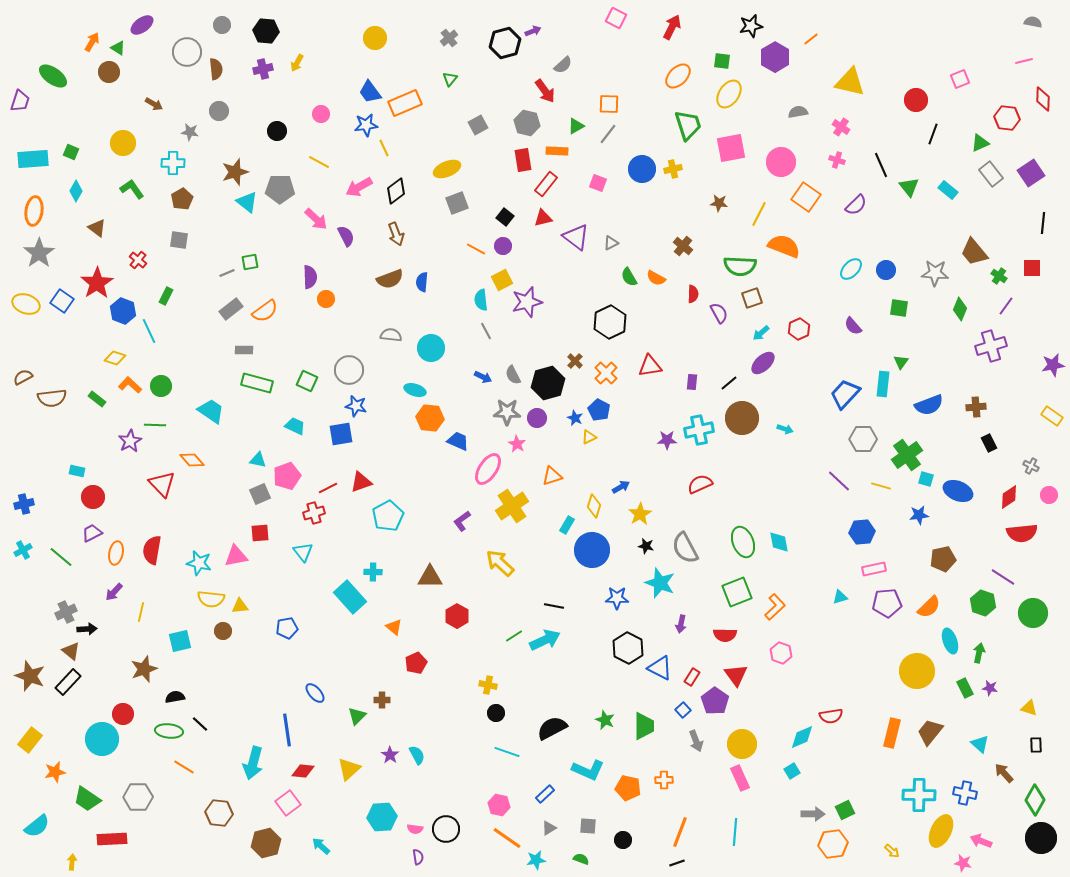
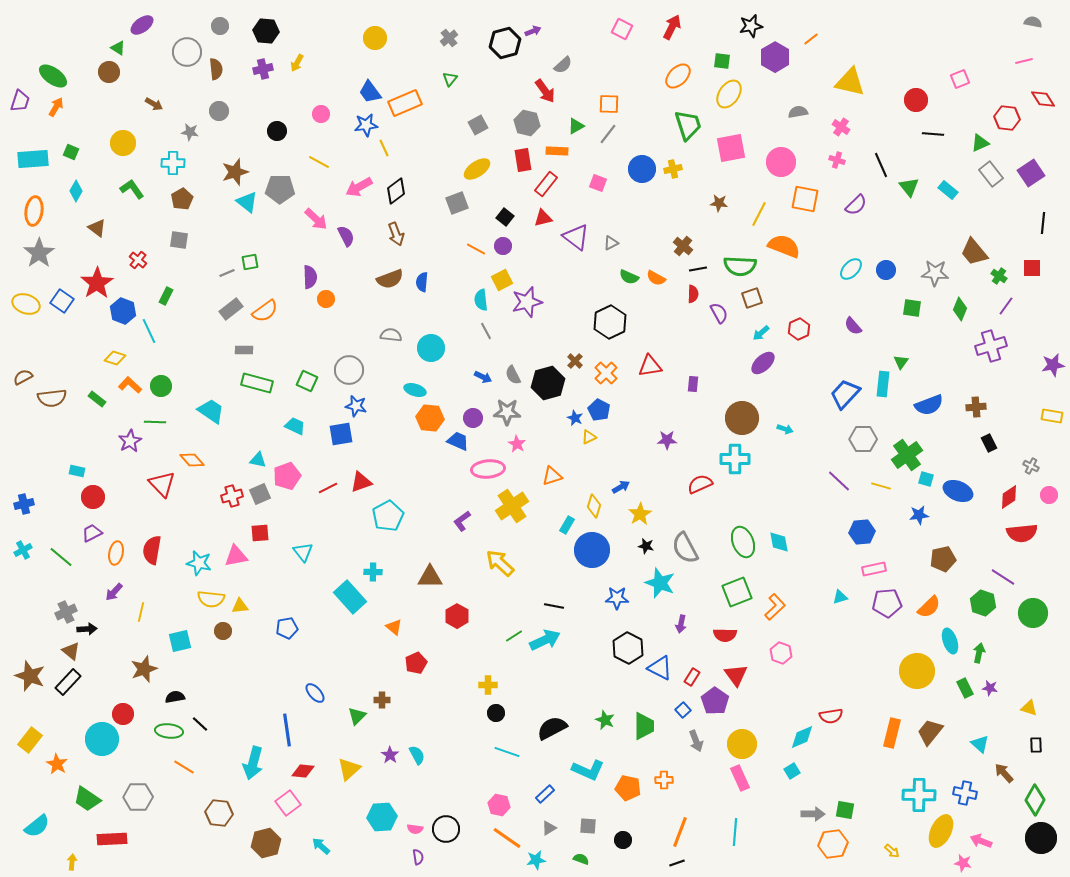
pink square at (616, 18): moved 6 px right, 11 px down
gray circle at (222, 25): moved 2 px left, 1 px down
orange arrow at (92, 42): moved 36 px left, 65 px down
red diamond at (1043, 99): rotated 35 degrees counterclockwise
black line at (933, 134): rotated 75 degrees clockwise
yellow ellipse at (447, 169): moved 30 px right; rotated 12 degrees counterclockwise
orange square at (806, 197): moved 1 px left, 2 px down; rotated 24 degrees counterclockwise
green semicircle at (629, 277): rotated 36 degrees counterclockwise
green square at (899, 308): moved 13 px right
purple rectangle at (692, 382): moved 1 px right, 2 px down
black line at (729, 383): moved 31 px left, 114 px up; rotated 30 degrees clockwise
yellow rectangle at (1052, 416): rotated 25 degrees counterclockwise
purple circle at (537, 418): moved 64 px left
green line at (155, 425): moved 3 px up
cyan cross at (699, 430): moved 36 px right, 29 px down; rotated 12 degrees clockwise
pink ellipse at (488, 469): rotated 52 degrees clockwise
red cross at (314, 513): moved 82 px left, 17 px up
yellow cross at (488, 685): rotated 12 degrees counterclockwise
orange star at (55, 772): moved 2 px right, 8 px up; rotated 30 degrees counterclockwise
green square at (845, 810): rotated 36 degrees clockwise
